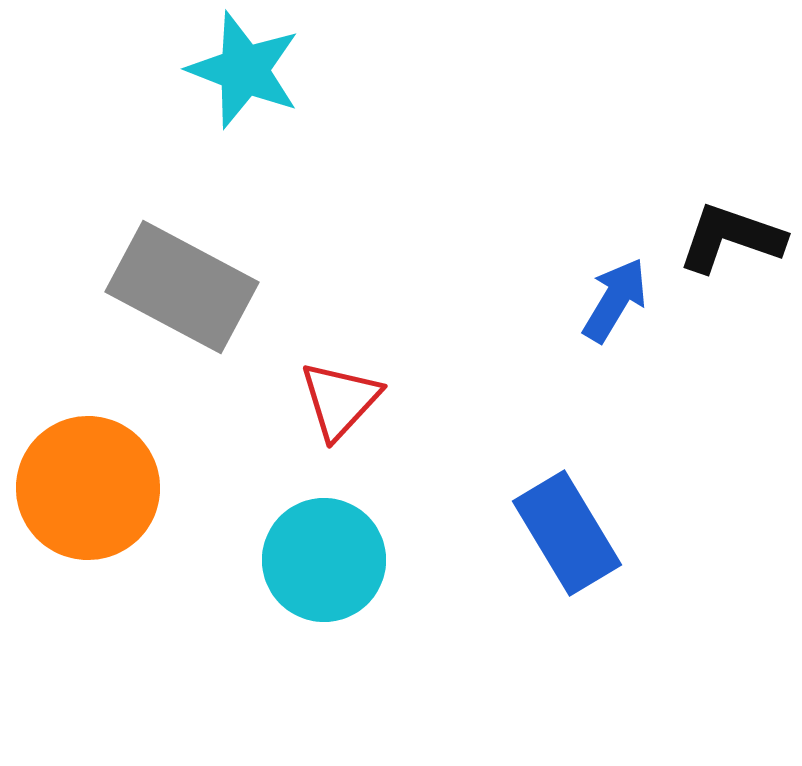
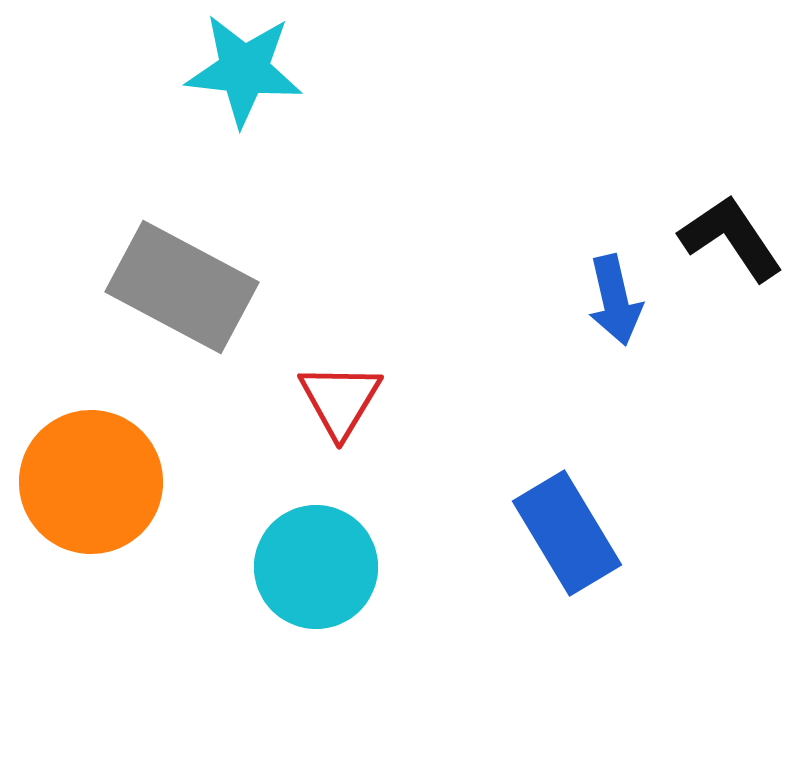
cyan star: rotated 15 degrees counterclockwise
black L-shape: rotated 37 degrees clockwise
blue arrow: rotated 136 degrees clockwise
red triangle: rotated 12 degrees counterclockwise
orange circle: moved 3 px right, 6 px up
cyan circle: moved 8 px left, 7 px down
